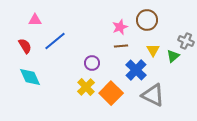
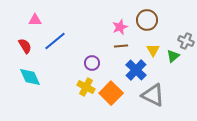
yellow cross: rotated 18 degrees counterclockwise
